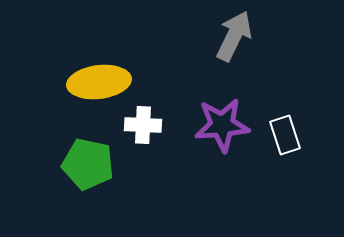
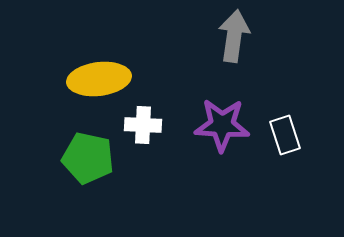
gray arrow: rotated 18 degrees counterclockwise
yellow ellipse: moved 3 px up
purple star: rotated 8 degrees clockwise
green pentagon: moved 6 px up
